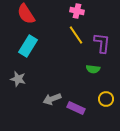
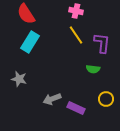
pink cross: moved 1 px left
cyan rectangle: moved 2 px right, 4 px up
gray star: moved 1 px right
